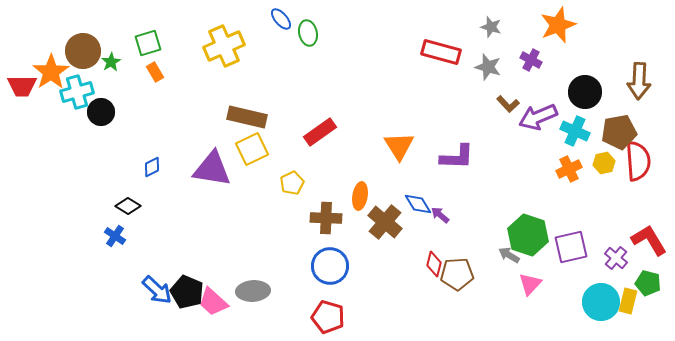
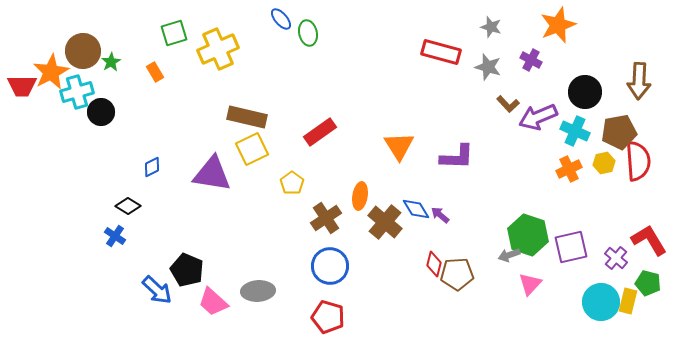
green square at (148, 43): moved 26 px right, 10 px up
yellow cross at (224, 46): moved 6 px left, 3 px down
orange star at (51, 72): rotated 6 degrees clockwise
purple triangle at (212, 169): moved 5 px down
yellow pentagon at (292, 183): rotated 10 degrees counterclockwise
blue diamond at (418, 204): moved 2 px left, 5 px down
brown cross at (326, 218): rotated 36 degrees counterclockwise
gray arrow at (509, 255): rotated 50 degrees counterclockwise
gray ellipse at (253, 291): moved 5 px right
black pentagon at (187, 292): moved 22 px up
